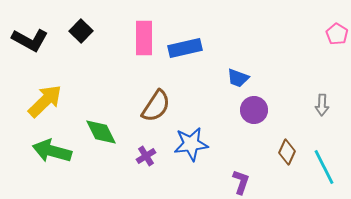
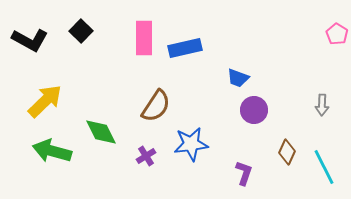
purple L-shape: moved 3 px right, 9 px up
